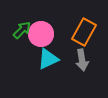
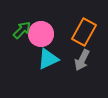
gray arrow: rotated 35 degrees clockwise
